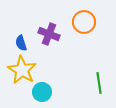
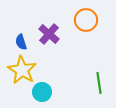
orange circle: moved 2 px right, 2 px up
purple cross: rotated 20 degrees clockwise
blue semicircle: moved 1 px up
